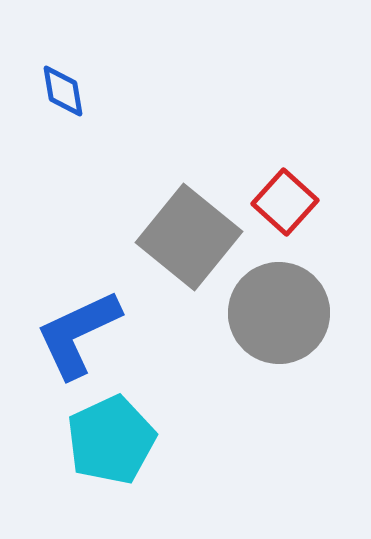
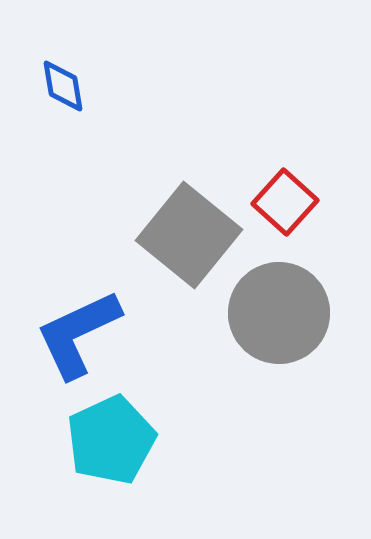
blue diamond: moved 5 px up
gray square: moved 2 px up
